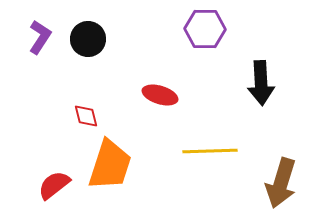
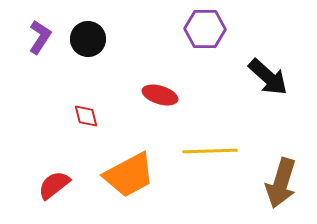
black arrow: moved 7 px right, 6 px up; rotated 45 degrees counterclockwise
orange trapezoid: moved 19 px right, 10 px down; rotated 44 degrees clockwise
